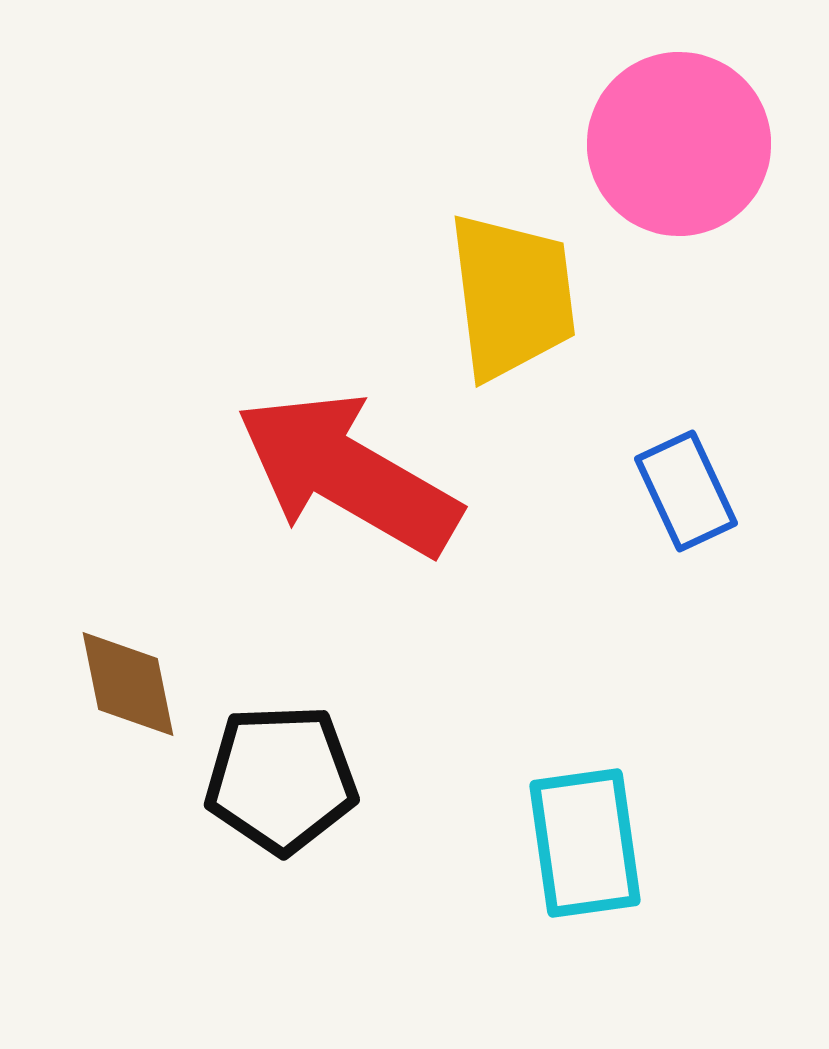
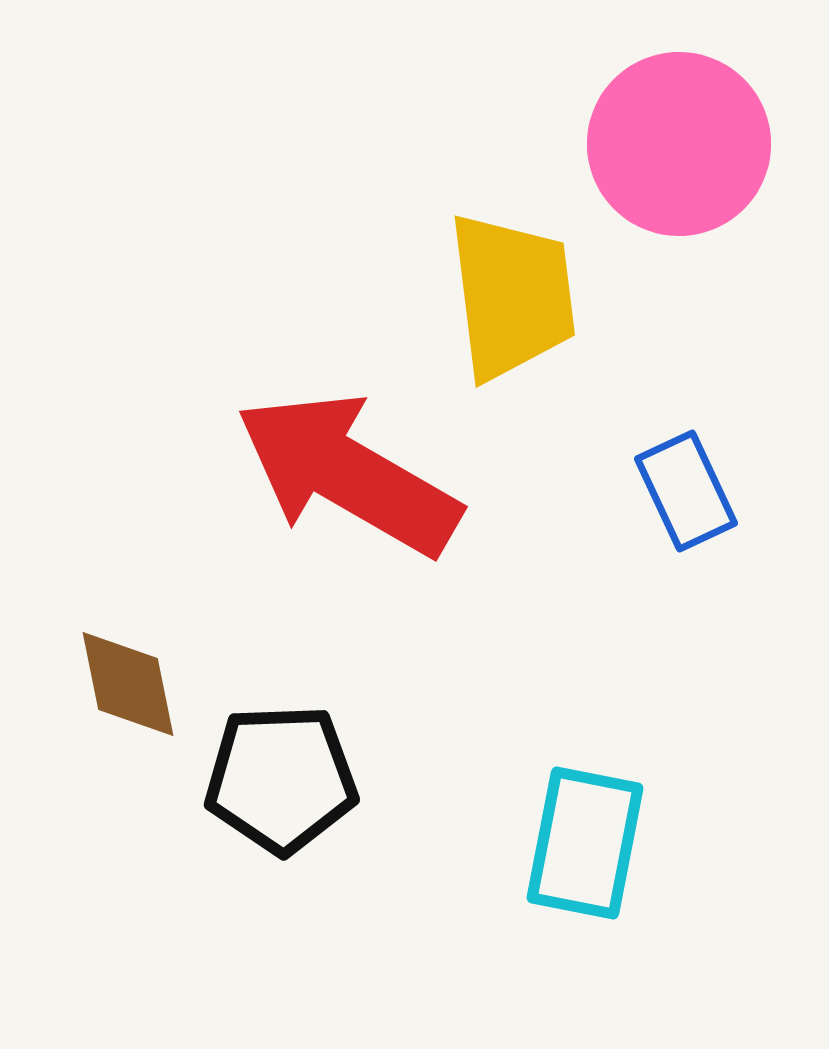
cyan rectangle: rotated 19 degrees clockwise
